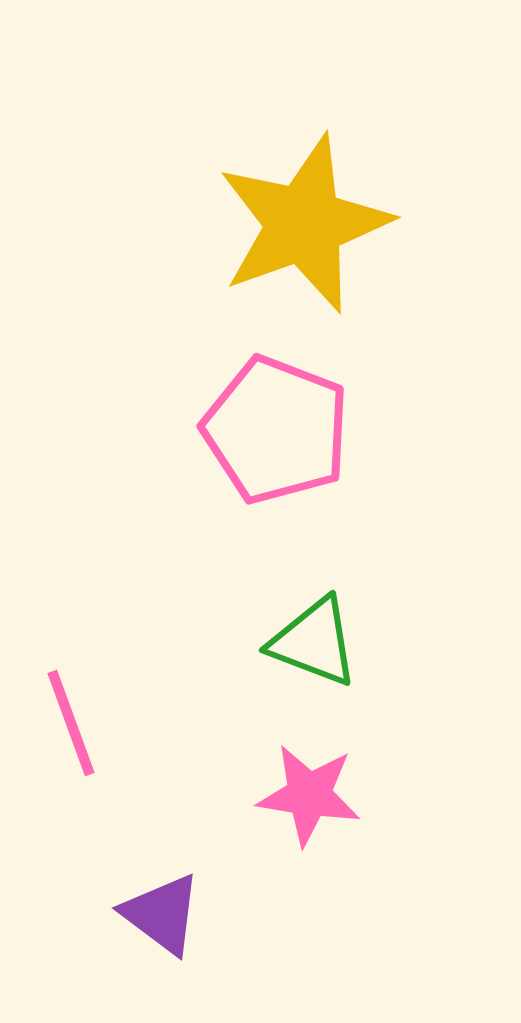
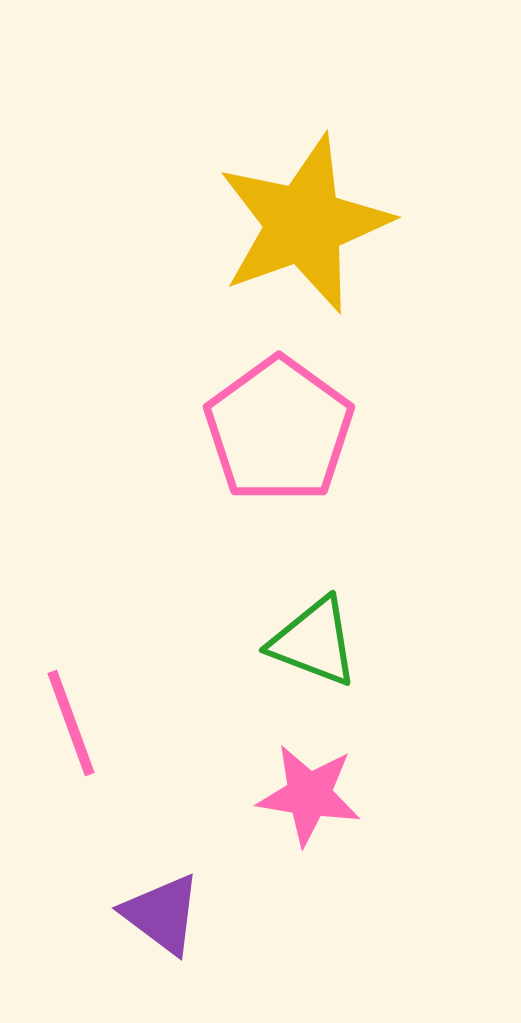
pink pentagon: moved 3 px right; rotated 15 degrees clockwise
